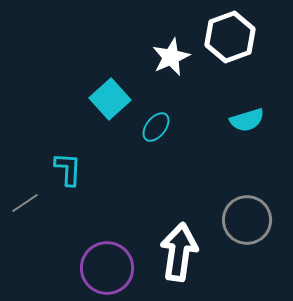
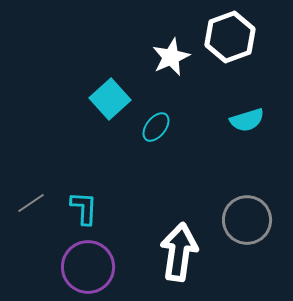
cyan L-shape: moved 16 px right, 39 px down
gray line: moved 6 px right
purple circle: moved 19 px left, 1 px up
